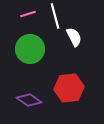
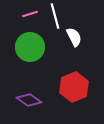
pink line: moved 2 px right
green circle: moved 2 px up
red hexagon: moved 5 px right, 1 px up; rotated 16 degrees counterclockwise
